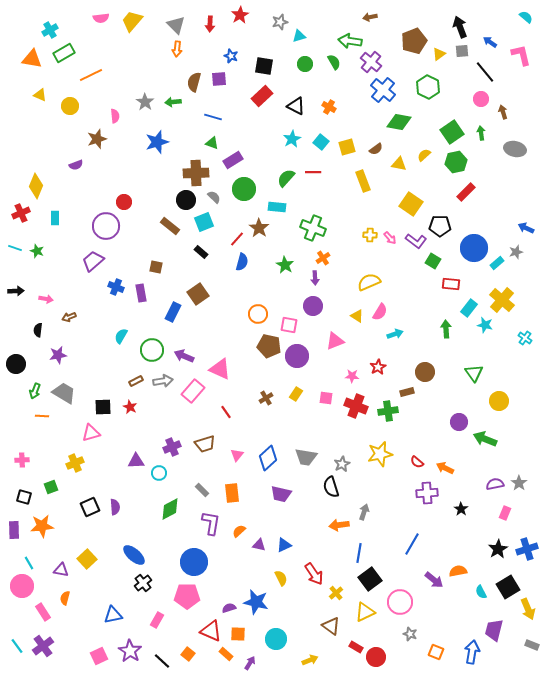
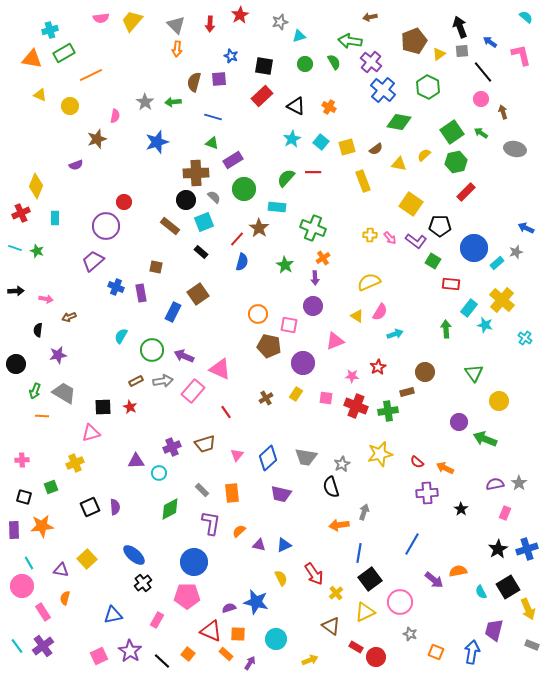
cyan cross at (50, 30): rotated 14 degrees clockwise
black line at (485, 72): moved 2 px left
pink semicircle at (115, 116): rotated 16 degrees clockwise
green arrow at (481, 133): rotated 48 degrees counterclockwise
purple circle at (297, 356): moved 6 px right, 7 px down
